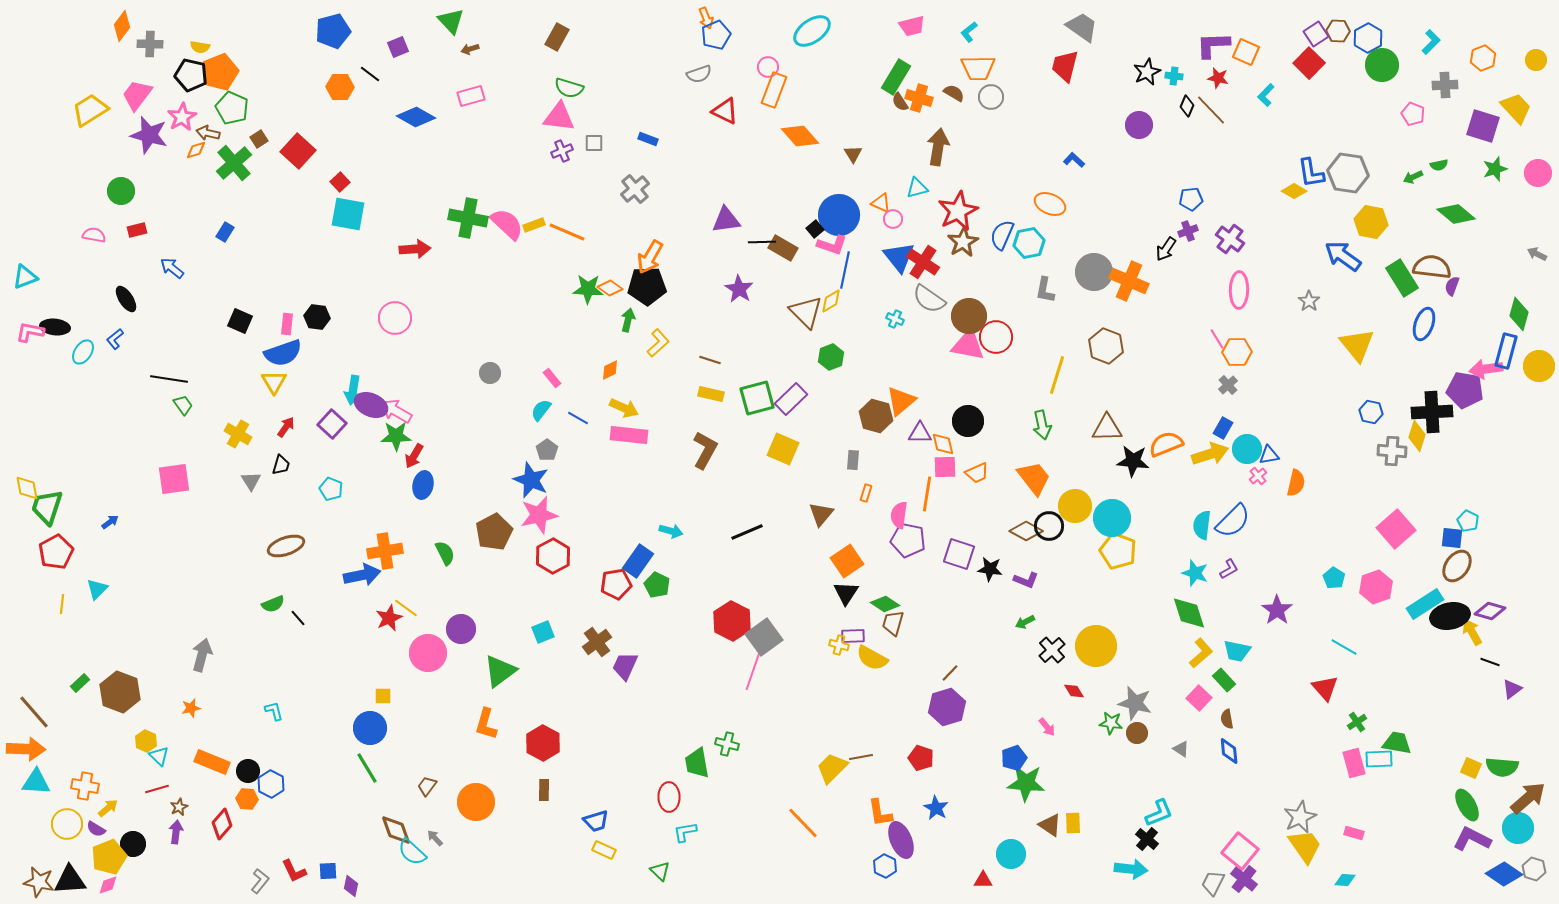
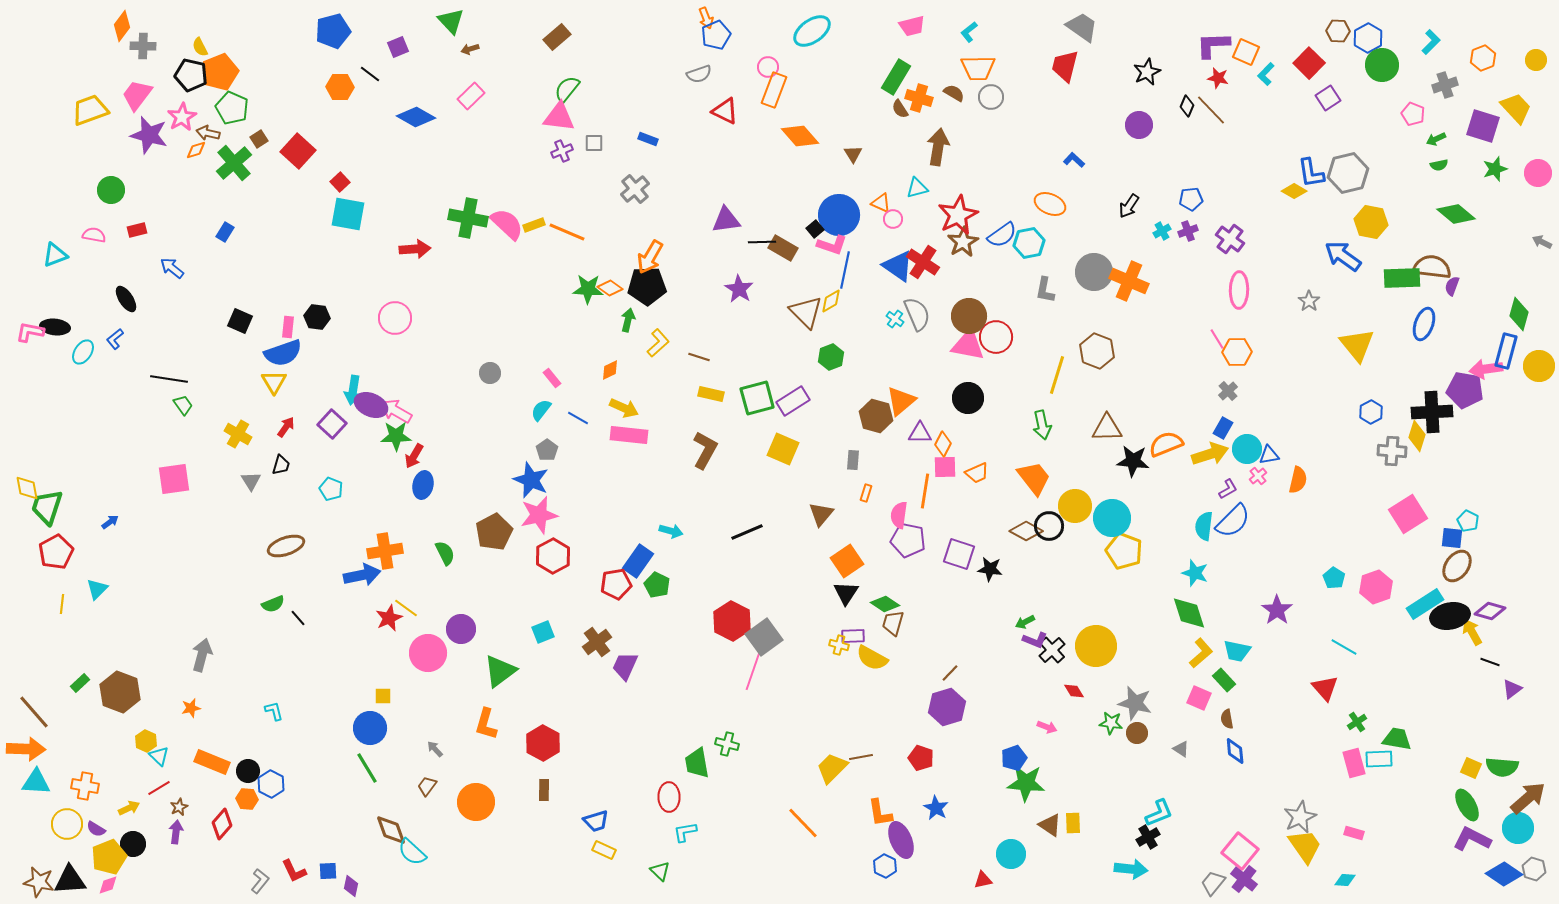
purple square at (1316, 34): moved 12 px right, 64 px down
brown rectangle at (557, 37): rotated 20 degrees clockwise
gray cross at (150, 44): moved 7 px left, 2 px down
yellow semicircle at (200, 47): rotated 54 degrees clockwise
cyan cross at (1174, 76): moved 12 px left, 155 px down; rotated 36 degrees counterclockwise
gray cross at (1445, 85): rotated 15 degrees counterclockwise
green semicircle at (569, 88): moved 2 px left, 1 px down; rotated 112 degrees clockwise
cyan L-shape at (1266, 95): moved 21 px up
pink rectangle at (471, 96): rotated 28 degrees counterclockwise
brown semicircle at (900, 102): moved 7 px down
yellow trapezoid at (90, 110): rotated 12 degrees clockwise
gray hexagon at (1348, 173): rotated 21 degrees counterclockwise
green arrow at (1413, 177): moved 23 px right, 38 px up
green circle at (121, 191): moved 10 px left, 1 px up
red star at (958, 211): moved 4 px down
blue semicircle at (1002, 235): rotated 148 degrees counterclockwise
black arrow at (1166, 249): moved 37 px left, 43 px up
gray arrow at (1537, 254): moved 5 px right, 12 px up
blue triangle at (899, 257): moved 1 px left, 9 px down; rotated 16 degrees counterclockwise
cyan triangle at (25, 277): moved 30 px right, 22 px up
green rectangle at (1402, 278): rotated 60 degrees counterclockwise
gray semicircle at (929, 299): moved 12 px left, 15 px down; rotated 148 degrees counterclockwise
cyan cross at (895, 319): rotated 12 degrees clockwise
pink rectangle at (287, 324): moved 1 px right, 3 px down
brown hexagon at (1106, 346): moved 9 px left, 5 px down
brown line at (710, 360): moved 11 px left, 3 px up
gray cross at (1228, 385): moved 6 px down
purple rectangle at (791, 399): moved 2 px right, 2 px down; rotated 12 degrees clockwise
blue hexagon at (1371, 412): rotated 20 degrees clockwise
black circle at (968, 421): moved 23 px up
orange diamond at (943, 444): rotated 40 degrees clockwise
orange semicircle at (1296, 483): moved 2 px right, 3 px up
orange line at (927, 494): moved 2 px left, 3 px up
cyan semicircle at (1202, 525): moved 2 px right, 1 px down
pink square at (1396, 529): moved 12 px right, 15 px up; rotated 9 degrees clockwise
yellow pentagon at (1118, 551): moved 6 px right
purple L-shape at (1229, 569): moved 1 px left, 80 px up
purple L-shape at (1026, 580): moved 9 px right, 60 px down
pink square at (1199, 698): rotated 20 degrees counterclockwise
pink arrow at (1047, 727): rotated 30 degrees counterclockwise
green trapezoid at (1397, 743): moved 4 px up
blue diamond at (1229, 751): moved 6 px right
red line at (157, 789): moved 2 px right, 1 px up; rotated 15 degrees counterclockwise
yellow arrow at (108, 808): moved 21 px right; rotated 15 degrees clockwise
brown diamond at (396, 830): moved 5 px left
gray arrow at (435, 838): moved 89 px up
black cross at (1147, 839): moved 1 px right, 2 px up; rotated 20 degrees clockwise
red triangle at (983, 880): rotated 12 degrees counterclockwise
gray trapezoid at (1213, 883): rotated 12 degrees clockwise
